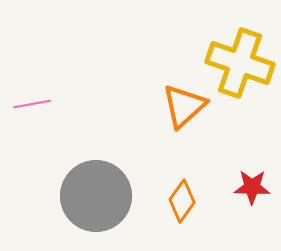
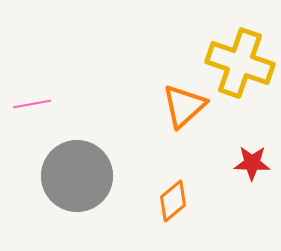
red star: moved 24 px up
gray circle: moved 19 px left, 20 px up
orange diamond: moved 9 px left; rotated 15 degrees clockwise
